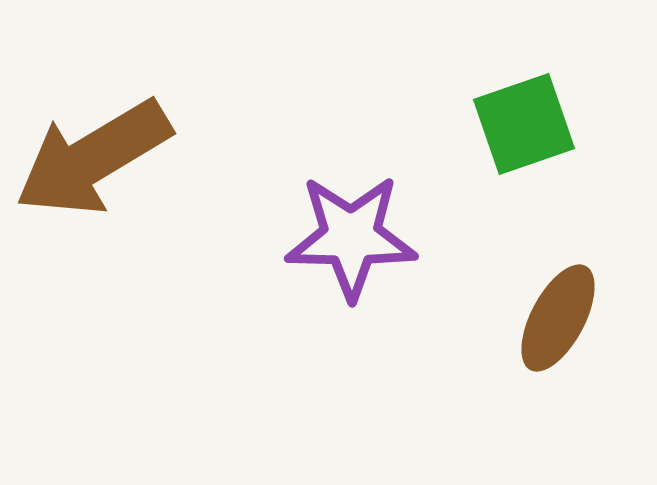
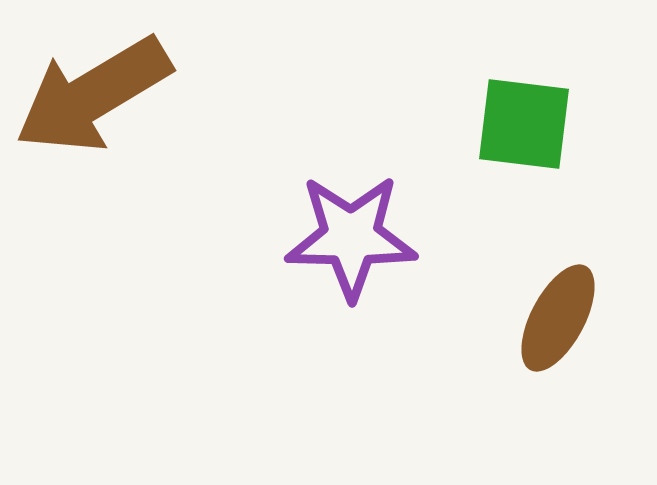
green square: rotated 26 degrees clockwise
brown arrow: moved 63 px up
